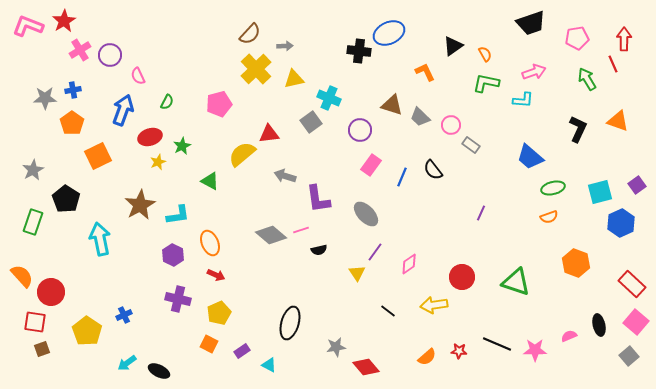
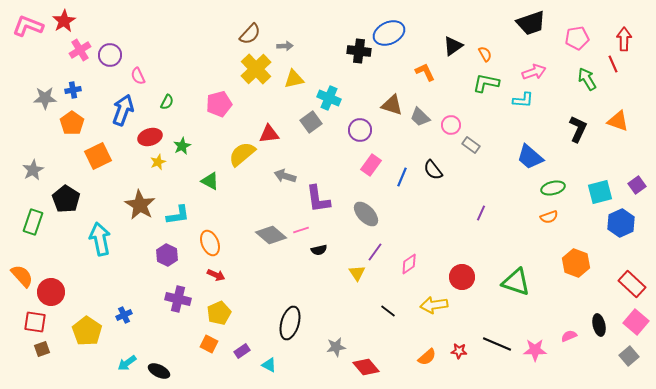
brown star at (140, 205): rotated 12 degrees counterclockwise
purple hexagon at (173, 255): moved 6 px left
